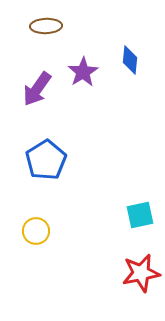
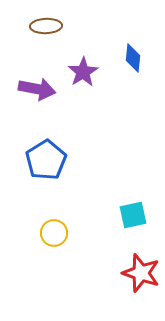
blue diamond: moved 3 px right, 2 px up
purple arrow: rotated 114 degrees counterclockwise
cyan square: moved 7 px left
yellow circle: moved 18 px right, 2 px down
red star: rotated 30 degrees clockwise
